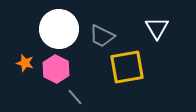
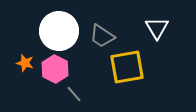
white circle: moved 2 px down
gray trapezoid: rotated 8 degrees clockwise
pink hexagon: moved 1 px left
gray line: moved 1 px left, 3 px up
